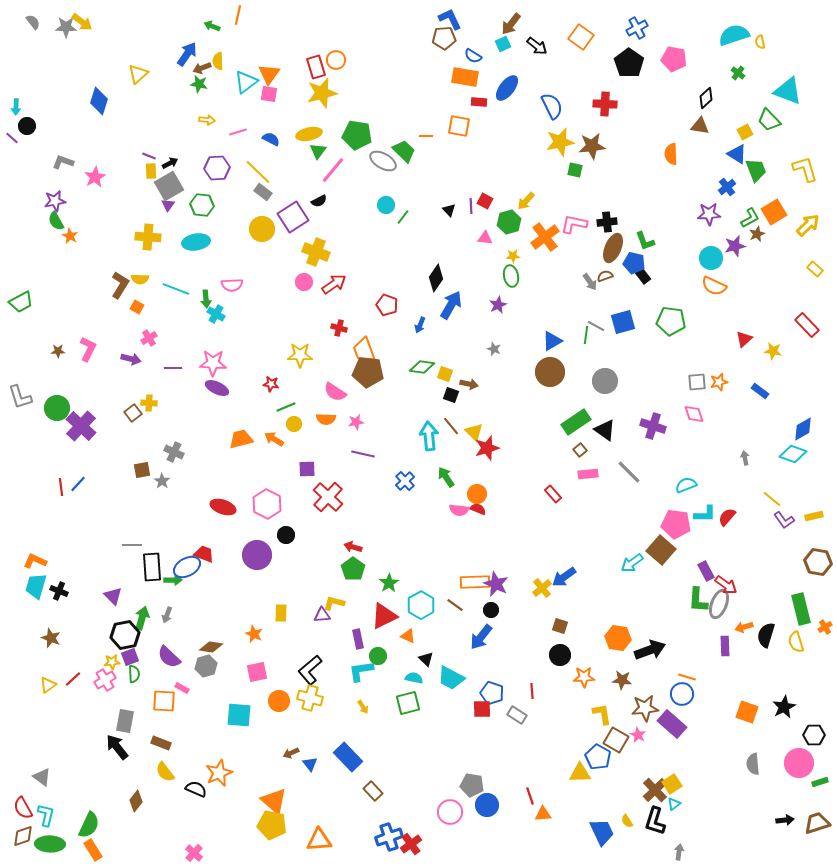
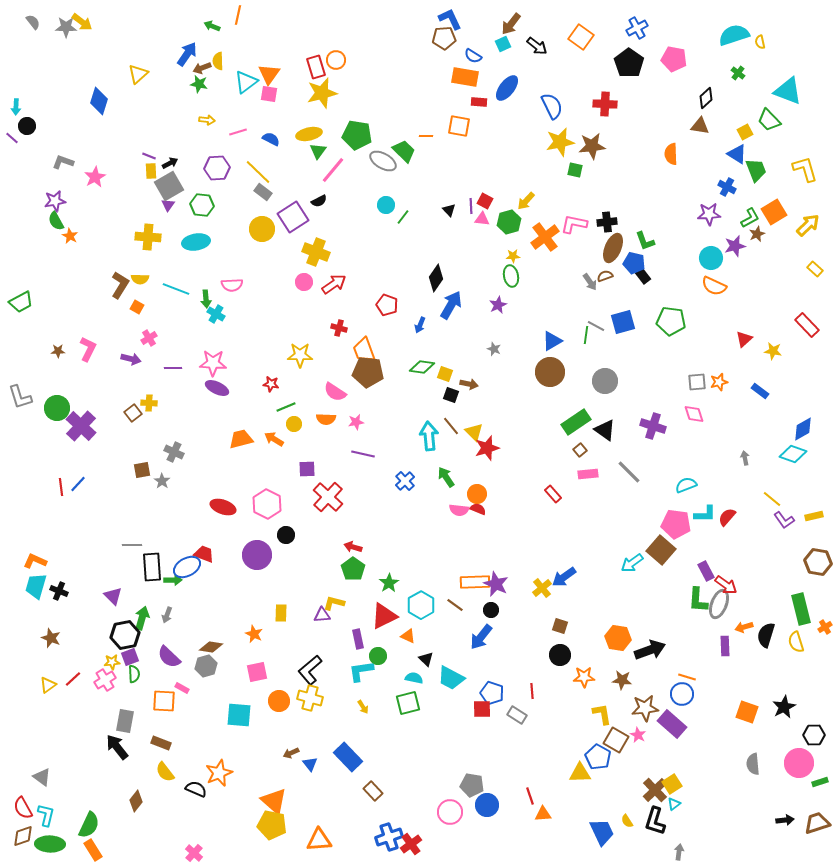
blue cross at (727, 187): rotated 24 degrees counterclockwise
pink triangle at (485, 238): moved 3 px left, 19 px up
